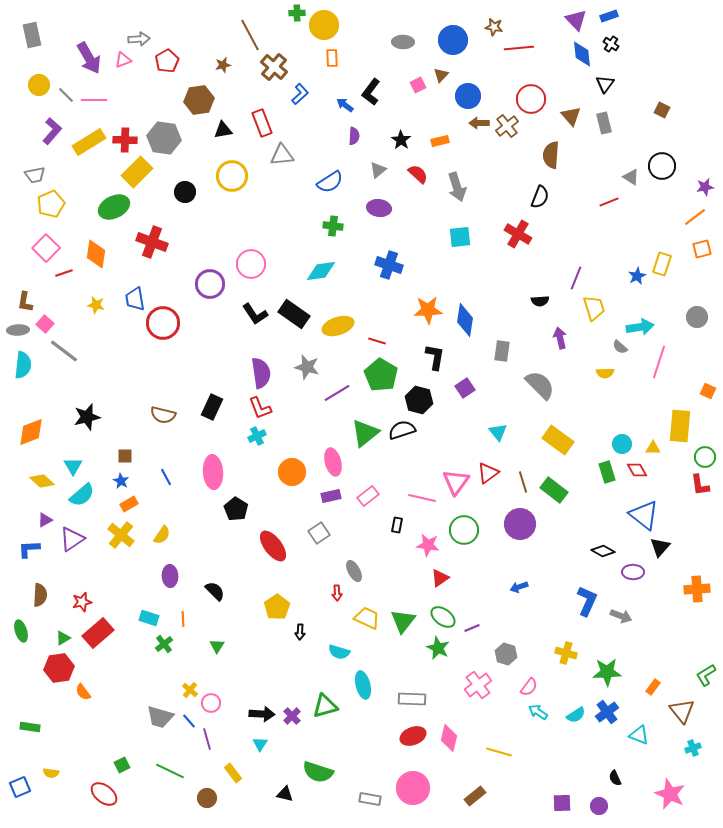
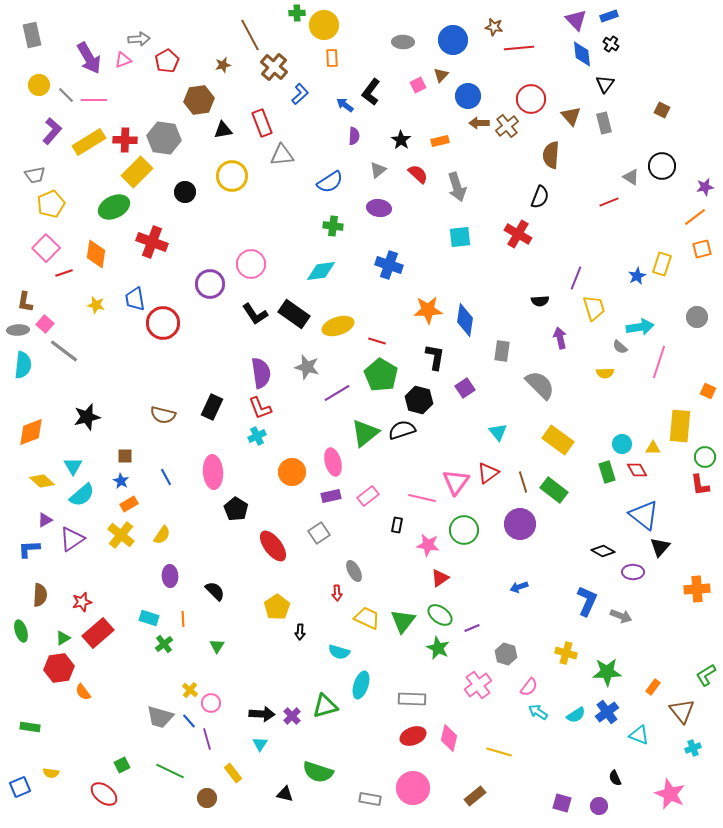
green ellipse at (443, 617): moved 3 px left, 2 px up
cyan ellipse at (363, 685): moved 2 px left; rotated 32 degrees clockwise
purple square at (562, 803): rotated 18 degrees clockwise
